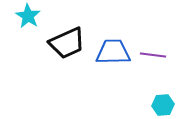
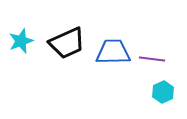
cyan star: moved 7 px left, 25 px down; rotated 20 degrees clockwise
purple line: moved 1 px left, 4 px down
cyan hexagon: moved 13 px up; rotated 20 degrees counterclockwise
